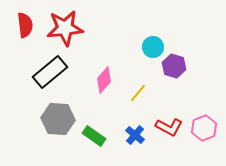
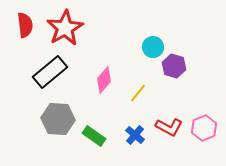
red star: rotated 24 degrees counterclockwise
